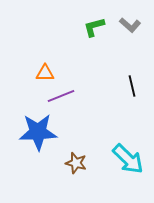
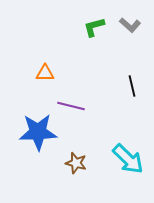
purple line: moved 10 px right, 10 px down; rotated 36 degrees clockwise
